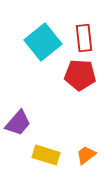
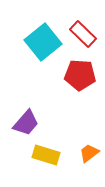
red rectangle: moved 1 px left, 4 px up; rotated 40 degrees counterclockwise
purple trapezoid: moved 8 px right
orange trapezoid: moved 3 px right, 2 px up
